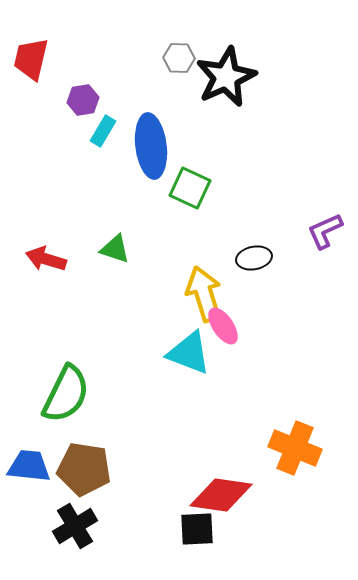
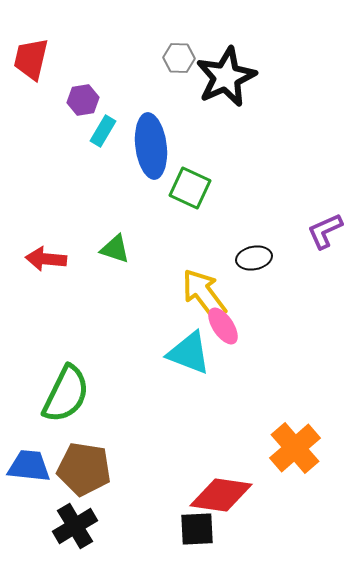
red arrow: rotated 12 degrees counterclockwise
yellow arrow: rotated 20 degrees counterclockwise
orange cross: rotated 27 degrees clockwise
